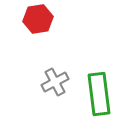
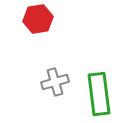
gray cross: rotated 12 degrees clockwise
